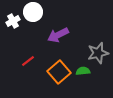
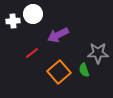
white circle: moved 2 px down
white cross: rotated 24 degrees clockwise
gray star: rotated 15 degrees clockwise
red line: moved 4 px right, 8 px up
green semicircle: moved 1 px right, 1 px up; rotated 104 degrees counterclockwise
